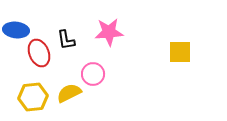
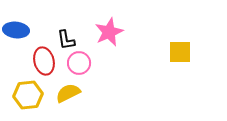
pink star: rotated 20 degrees counterclockwise
red ellipse: moved 5 px right, 8 px down; rotated 8 degrees clockwise
pink circle: moved 14 px left, 11 px up
yellow semicircle: moved 1 px left
yellow hexagon: moved 5 px left, 2 px up
